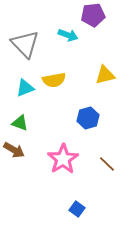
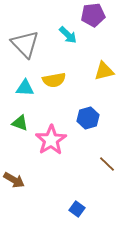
cyan arrow: rotated 24 degrees clockwise
yellow triangle: moved 1 px left, 4 px up
cyan triangle: rotated 24 degrees clockwise
brown arrow: moved 30 px down
pink star: moved 12 px left, 19 px up
